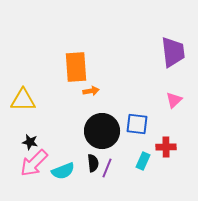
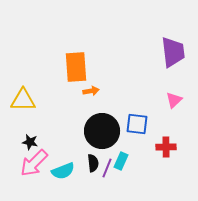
cyan rectangle: moved 22 px left
